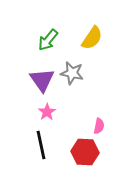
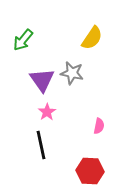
green arrow: moved 25 px left
red hexagon: moved 5 px right, 19 px down
